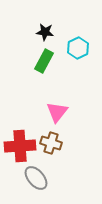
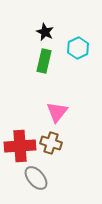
black star: rotated 18 degrees clockwise
green rectangle: rotated 15 degrees counterclockwise
